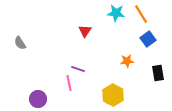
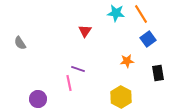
yellow hexagon: moved 8 px right, 2 px down
